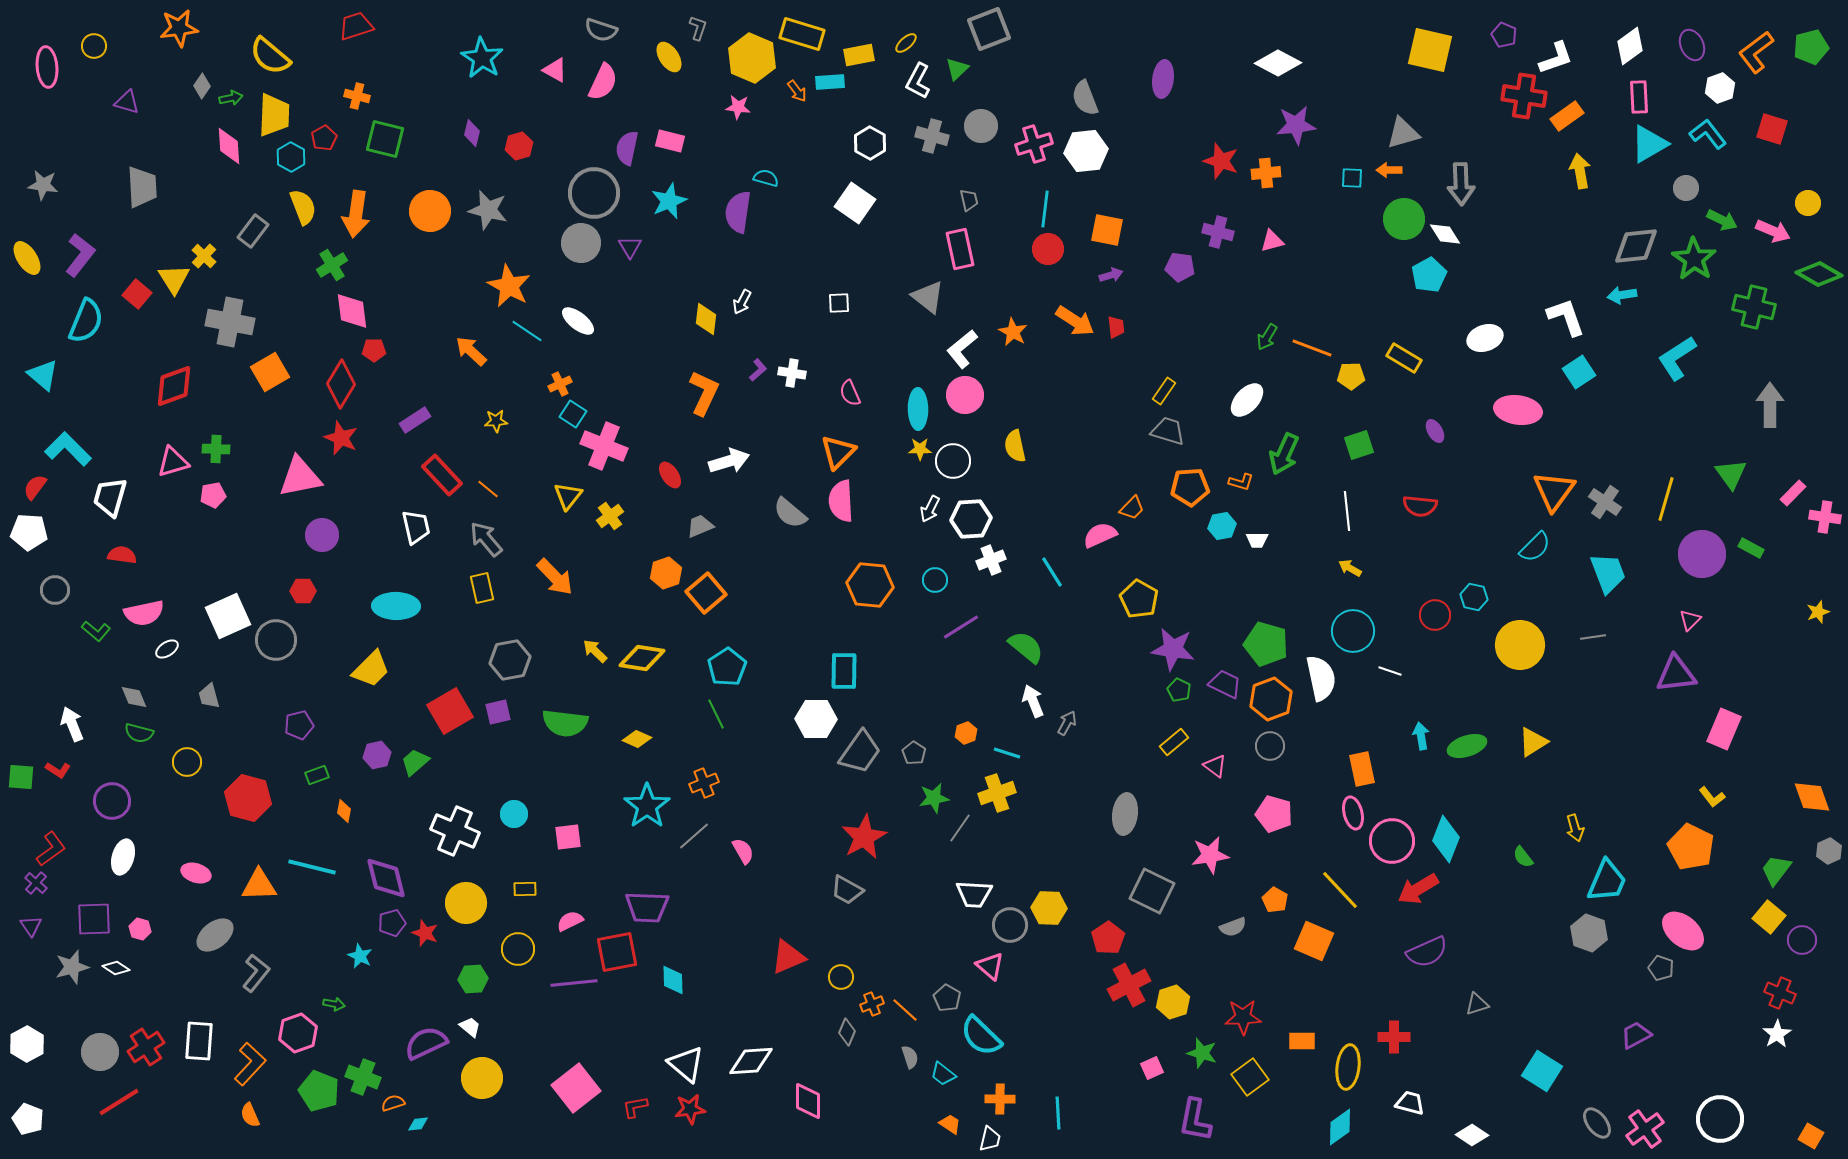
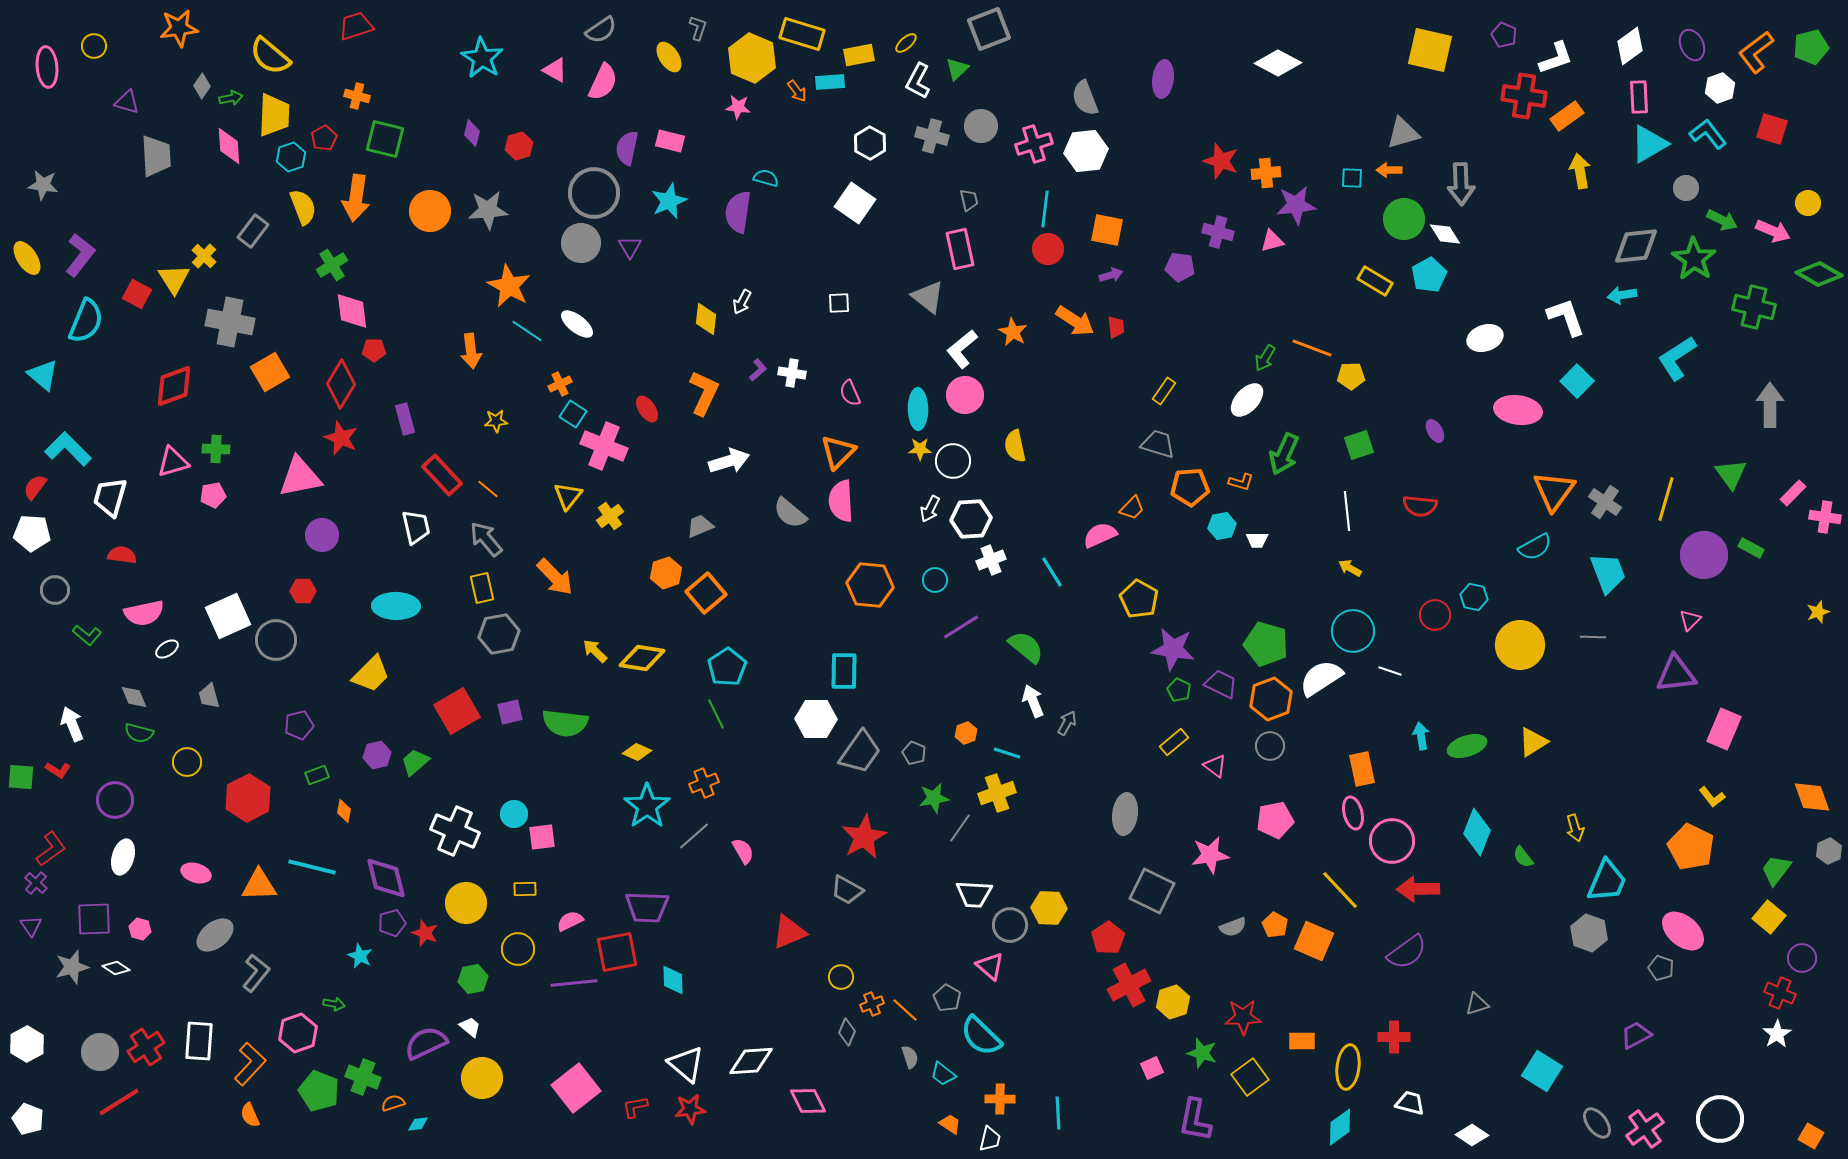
gray semicircle at (601, 30): rotated 52 degrees counterclockwise
purple star at (1296, 125): moved 80 px down
cyan hexagon at (291, 157): rotated 12 degrees clockwise
gray trapezoid at (142, 187): moved 14 px right, 31 px up
gray star at (488, 210): rotated 18 degrees counterclockwise
orange arrow at (356, 214): moved 16 px up
red square at (137, 294): rotated 12 degrees counterclockwise
white ellipse at (578, 321): moved 1 px left, 3 px down
green arrow at (1267, 337): moved 2 px left, 21 px down
orange arrow at (471, 351): rotated 140 degrees counterclockwise
yellow rectangle at (1404, 358): moved 29 px left, 77 px up
cyan square at (1579, 372): moved 2 px left, 9 px down; rotated 12 degrees counterclockwise
purple rectangle at (415, 420): moved 10 px left, 1 px up; rotated 72 degrees counterclockwise
gray trapezoid at (1168, 431): moved 10 px left, 13 px down
red ellipse at (670, 475): moved 23 px left, 66 px up
white pentagon at (29, 532): moved 3 px right, 1 px down
cyan semicircle at (1535, 547): rotated 16 degrees clockwise
purple circle at (1702, 554): moved 2 px right, 1 px down
green L-shape at (96, 631): moved 9 px left, 4 px down
gray line at (1593, 637): rotated 10 degrees clockwise
gray hexagon at (510, 660): moved 11 px left, 26 px up
yellow trapezoid at (371, 669): moved 5 px down
white semicircle at (1321, 678): rotated 111 degrees counterclockwise
purple trapezoid at (1225, 684): moved 4 px left
red square at (450, 711): moved 7 px right
purple square at (498, 712): moved 12 px right
yellow diamond at (637, 739): moved 13 px down
gray pentagon at (914, 753): rotated 10 degrees counterclockwise
red hexagon at (248, 798): rotated 18 degrees clockwise
purple circle at (112, 801): moved 3 px right, 1 px up
pink pentagon at (1274, 814): moved 1 px right, 6 px down; rotated 27 degrees counterclockwise
pink square at (568, 837): moved 26 px left
cyan diamond at (1446, 839): moved 31 px right, 7 px up
red arrow at (1418, 889): rotated 30 degrees clockwise
orange pentagon at (1275, 900): moved 25 px down
purple circle at (1802, 940): moved 18 px down
purple semicircle at (1427, 952): moved 20 px left; rotated 12 degrees counterclockwise
red triangle at (788, 957): moved 1 px right, 25 px up
green hexagon at (473, 979): rotated 8 degrees counterclockwise
pink diamond at (808, 1101): rotated 27 degrees counterclockwise
